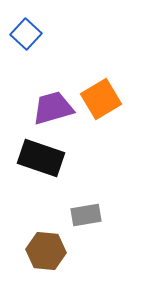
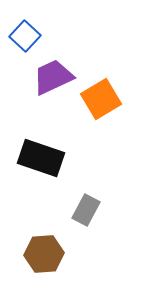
blue square: moved 1 px left, 2 px down
purple trapezoid: moved 31 px up; rotated 9 degrees counterclockwise
gray rectangle: moved 5 px up; rotated 52 degrees counterclockwise
brown hexagon: moved 2 px left, 3 px down; rotated 9 degrees counterclockwise
